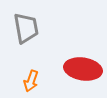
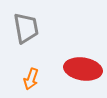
orange arrow: moved 2 px up
